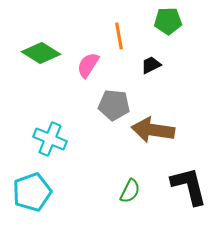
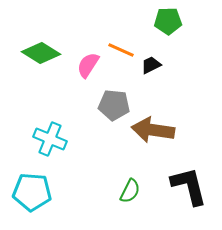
orange line: moved 2 px right, 14 px down; rotated 56 degrees counterclockwise
cyan pentagon: rotated 24 degrees clockwise
